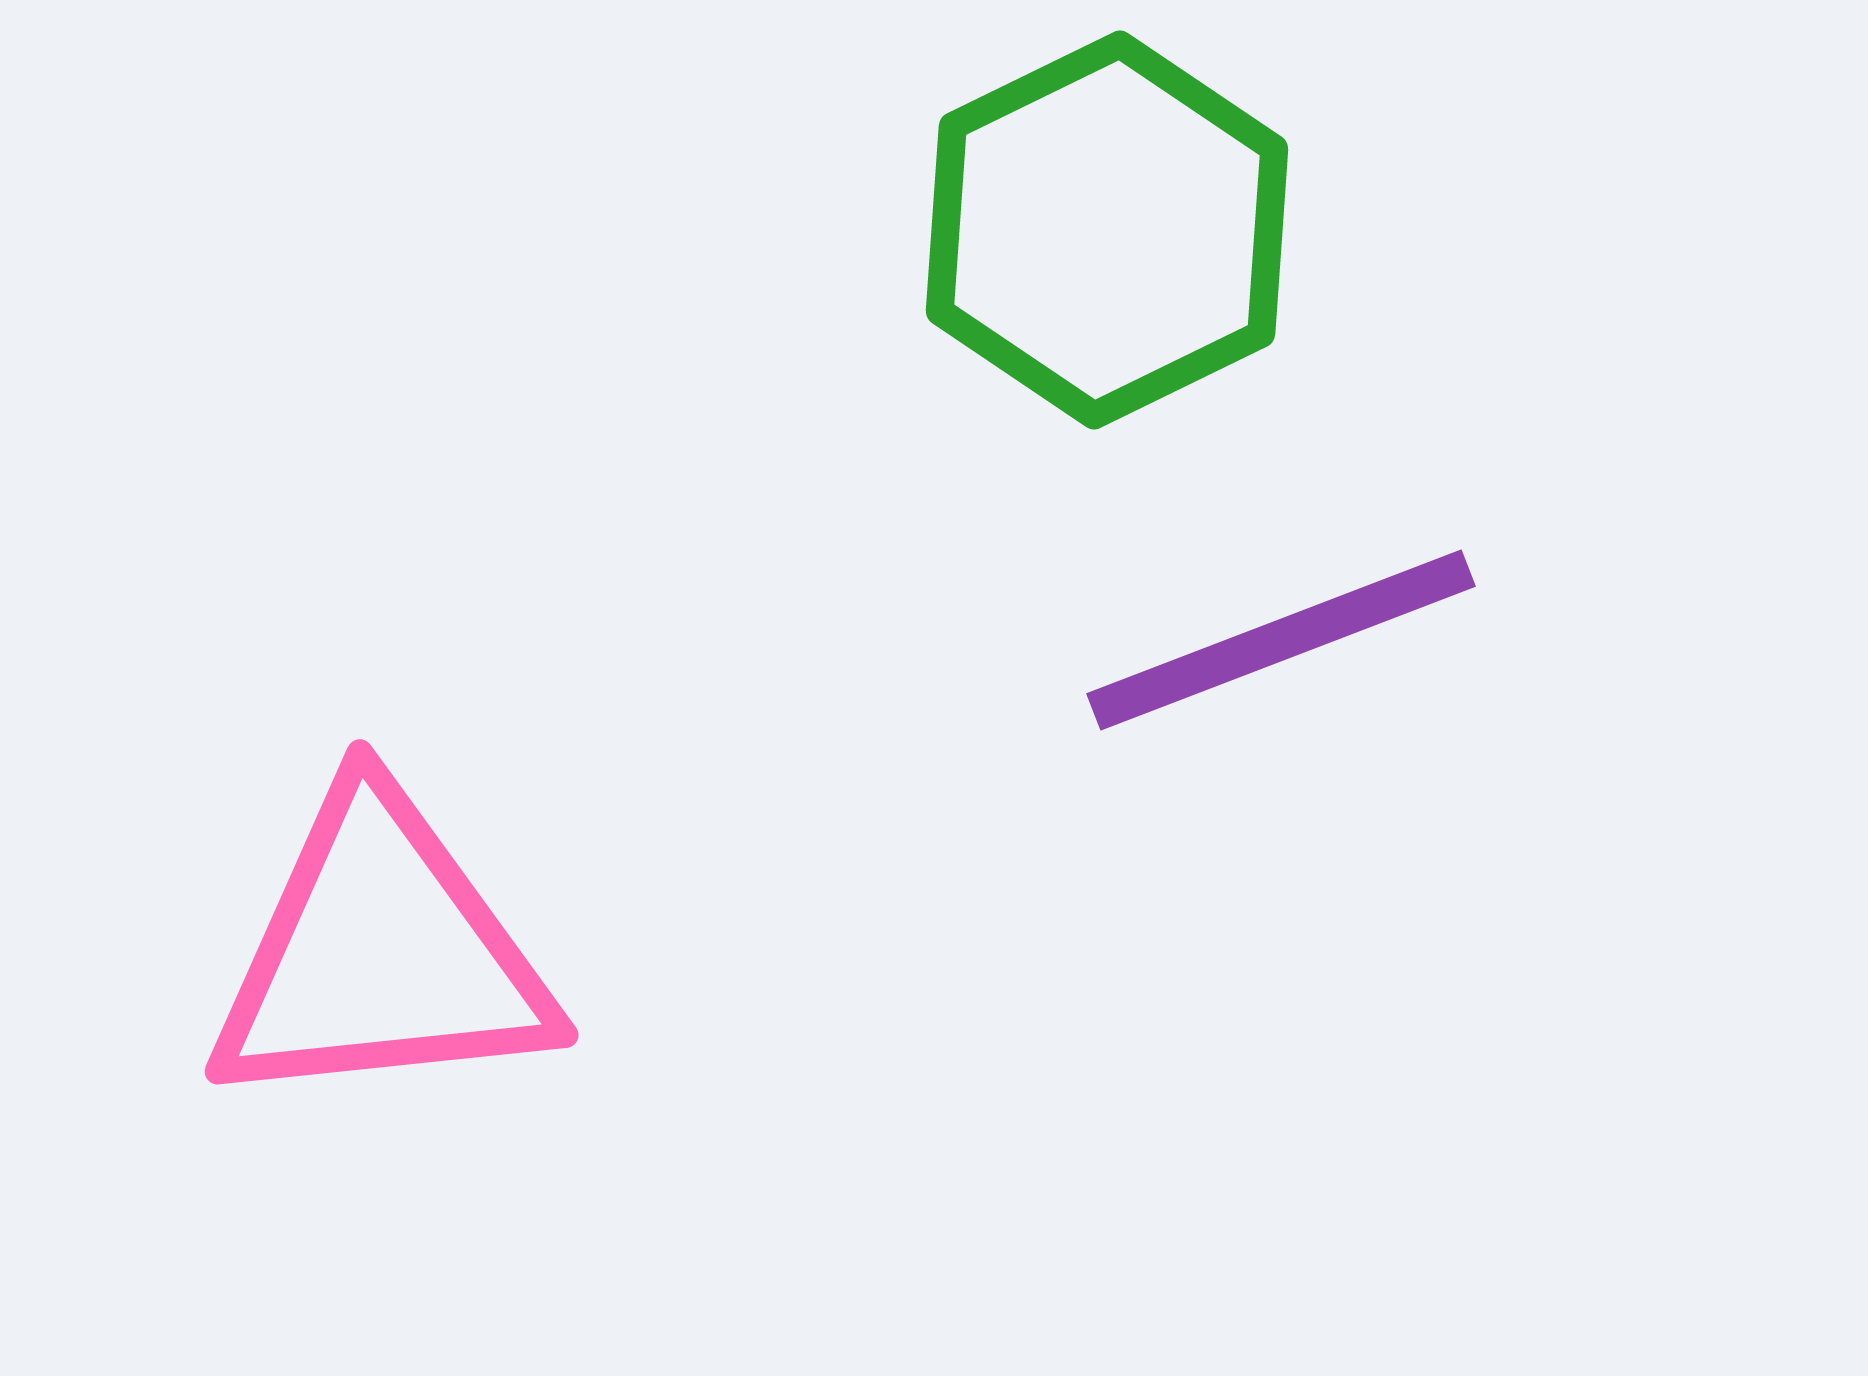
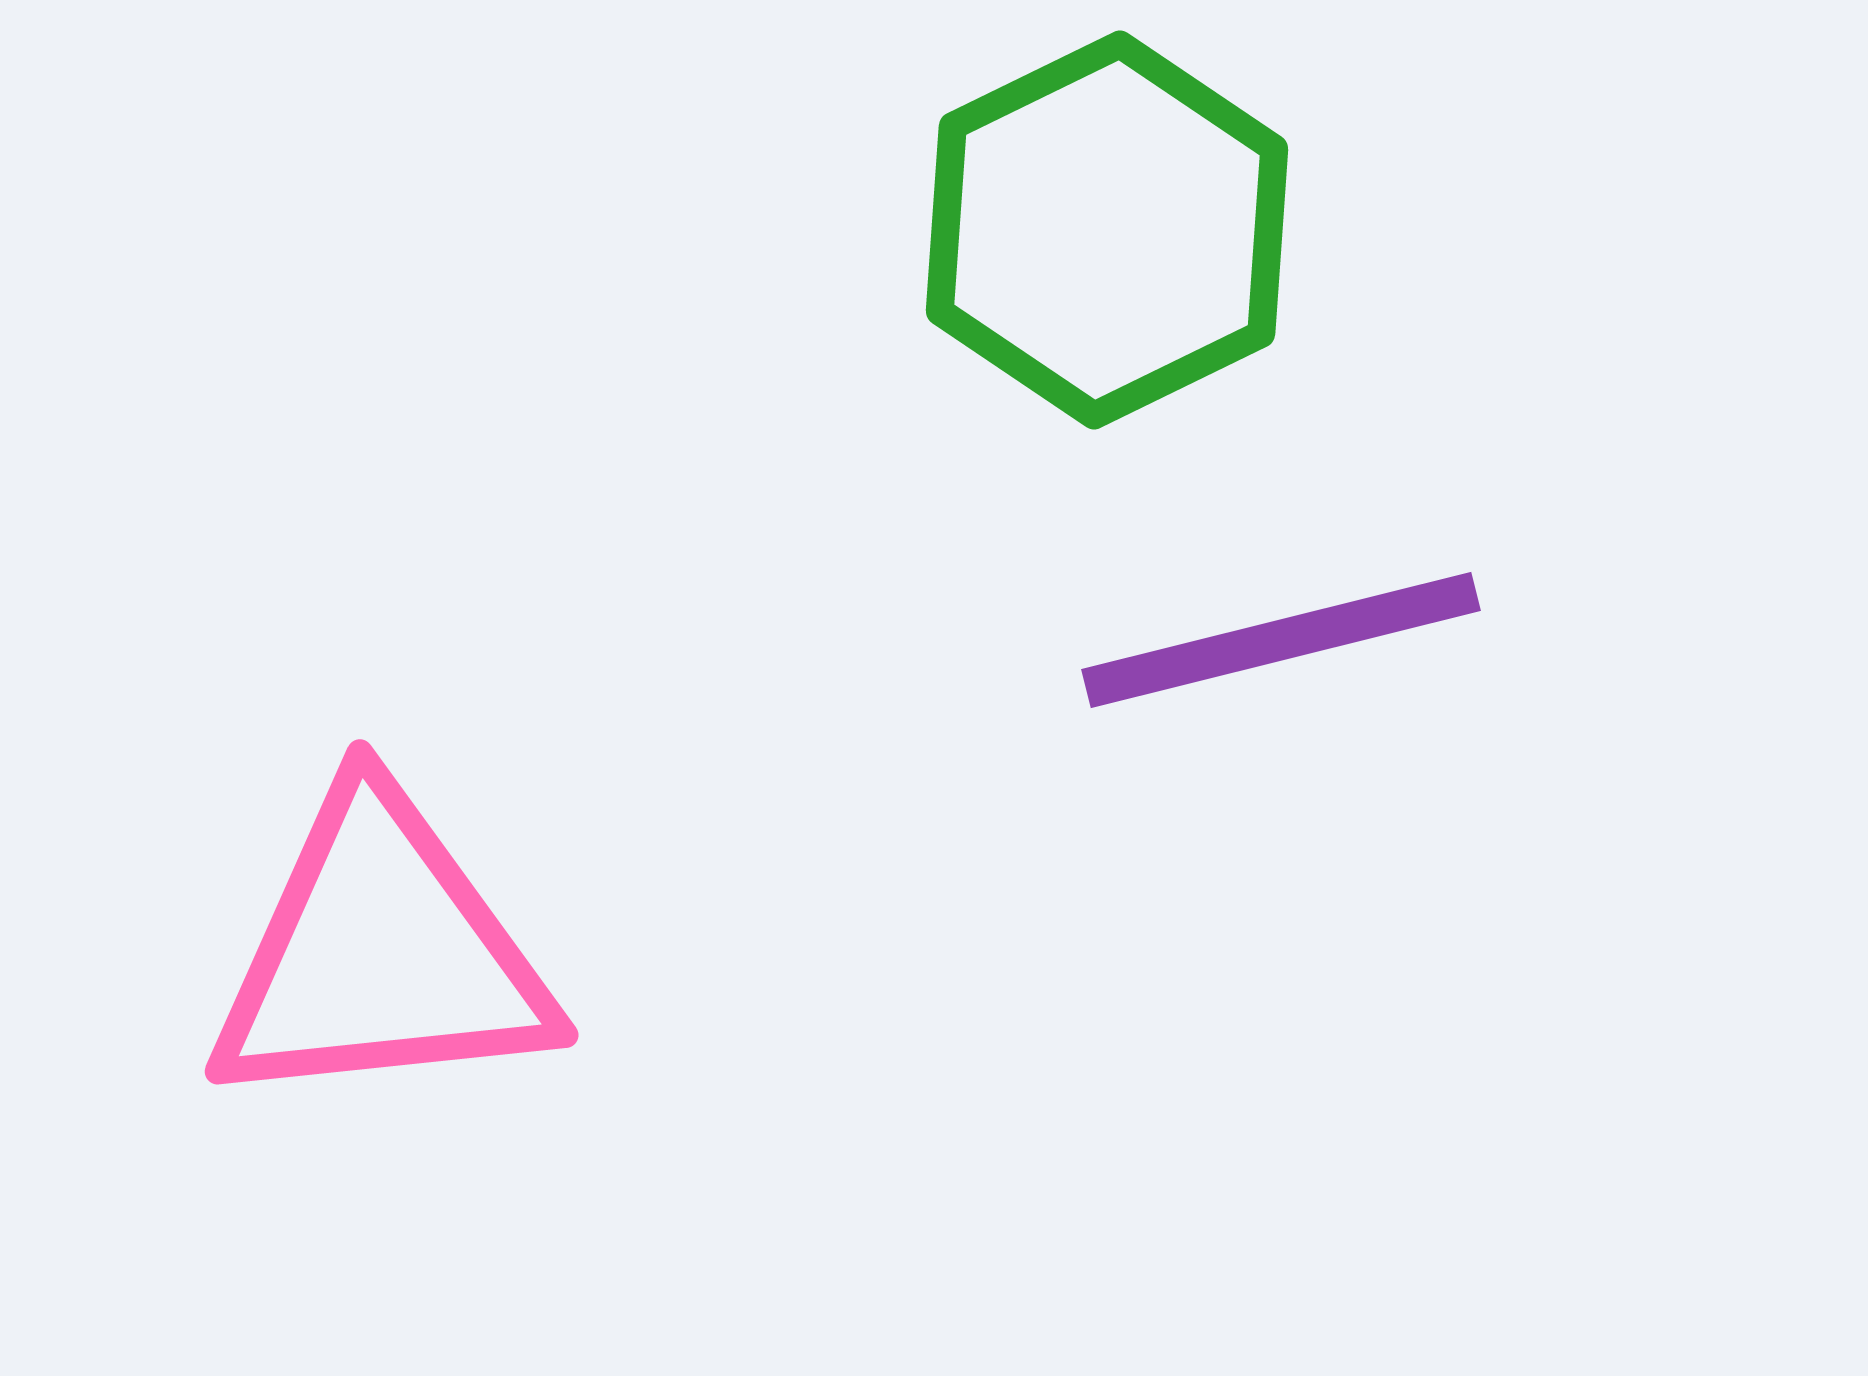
purple line: rotated 7 degrees clockwise
